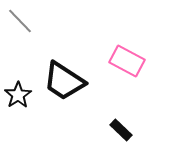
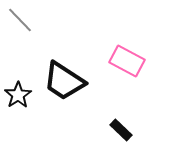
gray line: moved 1 px up
